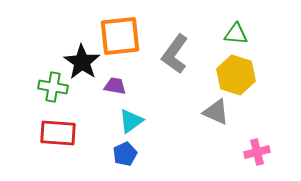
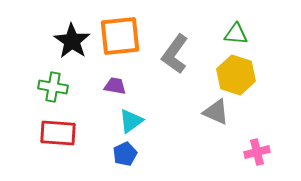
black star: moved 10 px left, 21 px up
